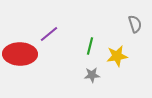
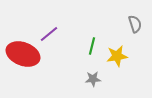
green line: moved 2 px right
red ellipse: moved 3 px right; rotated 20 degrees clockwise
gray star: moved 1 px right, 4 px down
